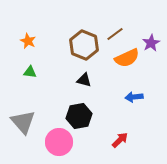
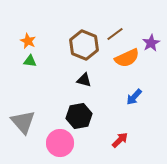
green triangle: moved 11 px up
blue arrow: rotated 42 degrees counterclockwise
pink circle: moved 1 px right, 1 px down
